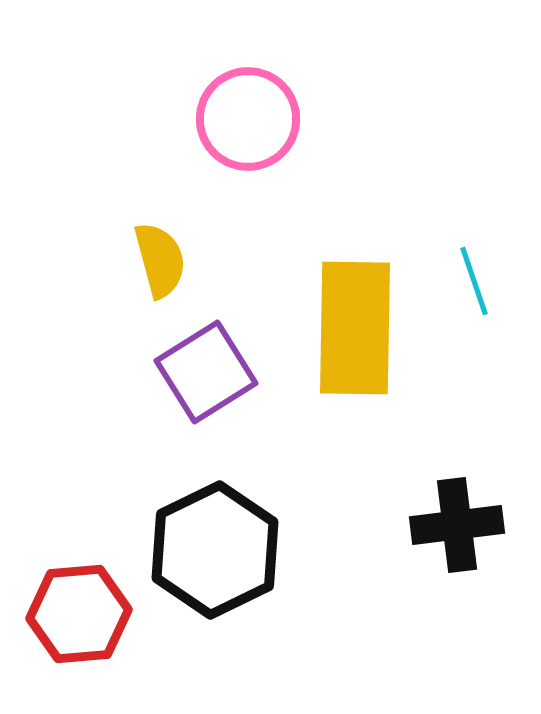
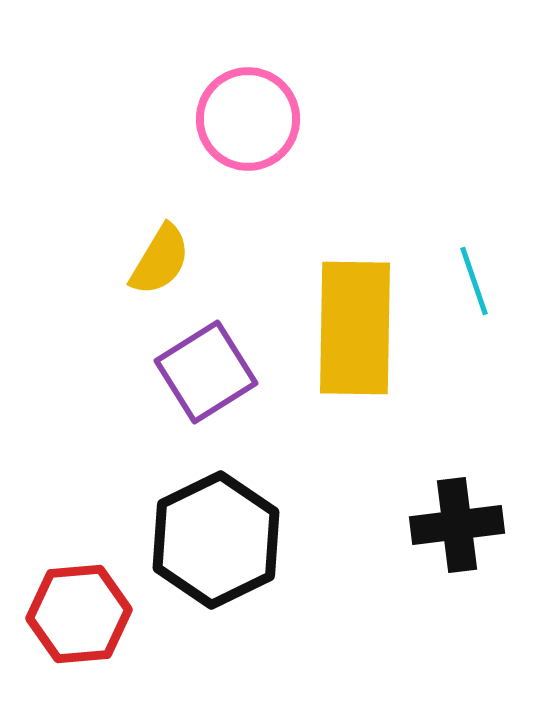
yellow semicircle: rotated 46 degrees clockwise
black hexagon: moved 1 px right, 10 px up
